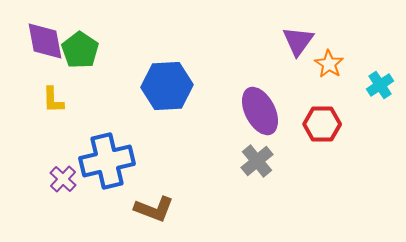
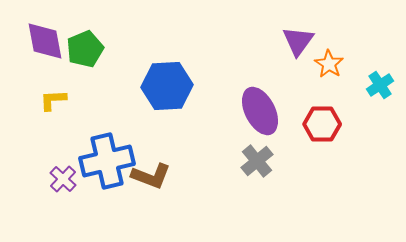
green pentagon: moved 5 px right, 1 px up; rotated 15 degrees clockwise
yellow L-shape: rotated 88 degrees clockwise
brown L-shape: moved 3 px left, 33 px up
